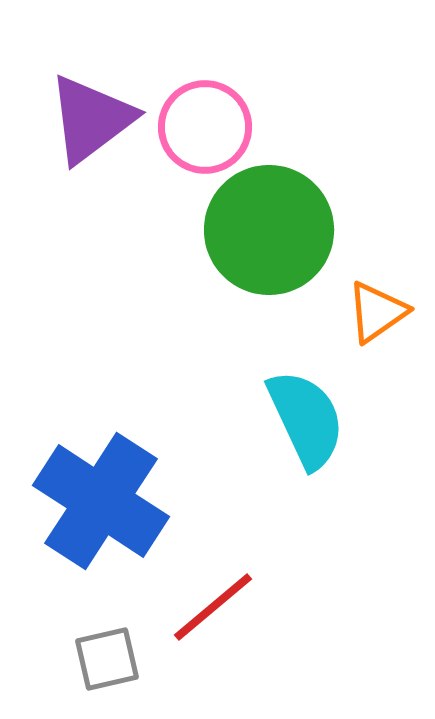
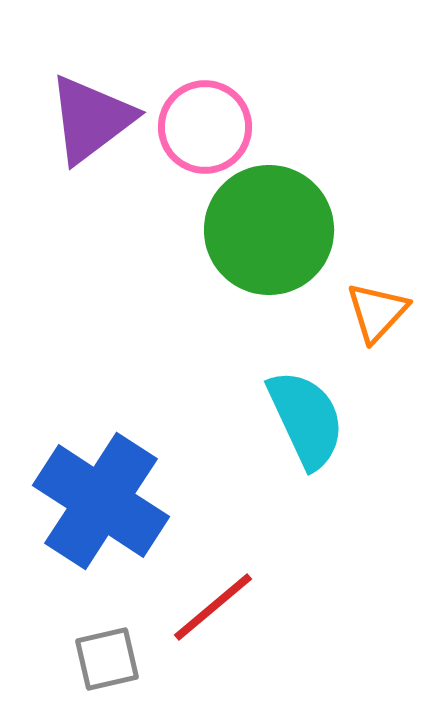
orange triangle: rotated 12 degrees counterclockwise
